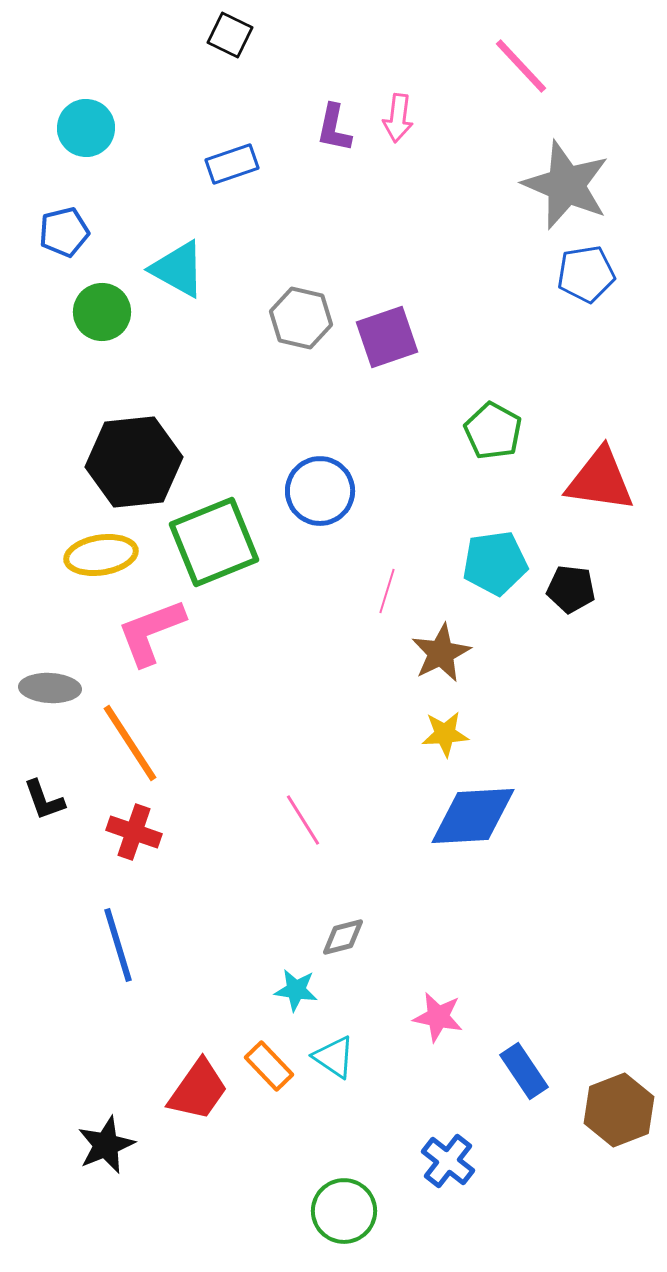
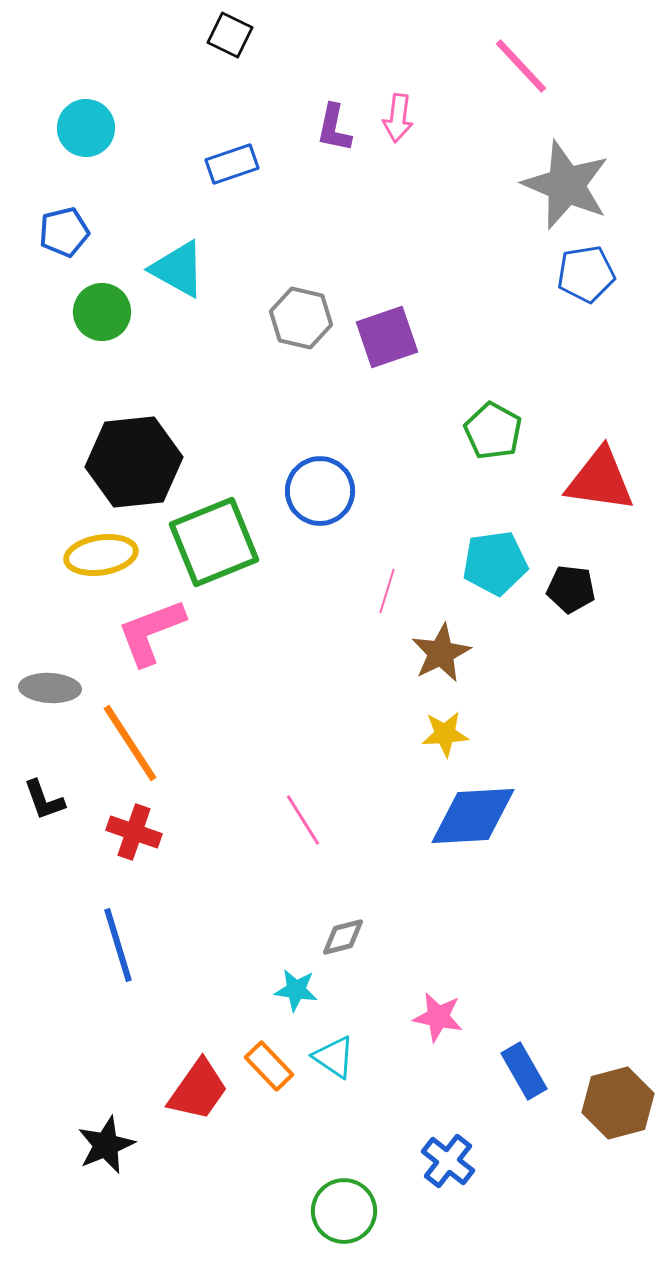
blue rectangle at (524, 1071): rotated 4 degrees clockwise
brown hexagon at (619, 1110): moved 1 px left, 7 px up; rotated 6 degrees clockwise
